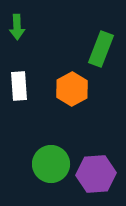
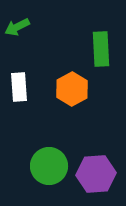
green arrow: rotated 65 degrees clockwise
green rectangle: rotated 24 degrees counterclockwise
white rectangle: moved 1 px down
green circle: moved 2 px left, 2 px down
